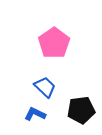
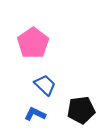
pink pentagon: moved 21 px left
blue trapezoid: moved 2 px up
